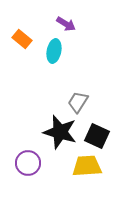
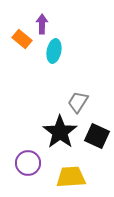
purple arrow: moved 24 px left; rotated 120 degrees counterclockwise
black star: rotated 20 degrees clockwise
yellow trapezoid: moved 16 px left, 11 px down
